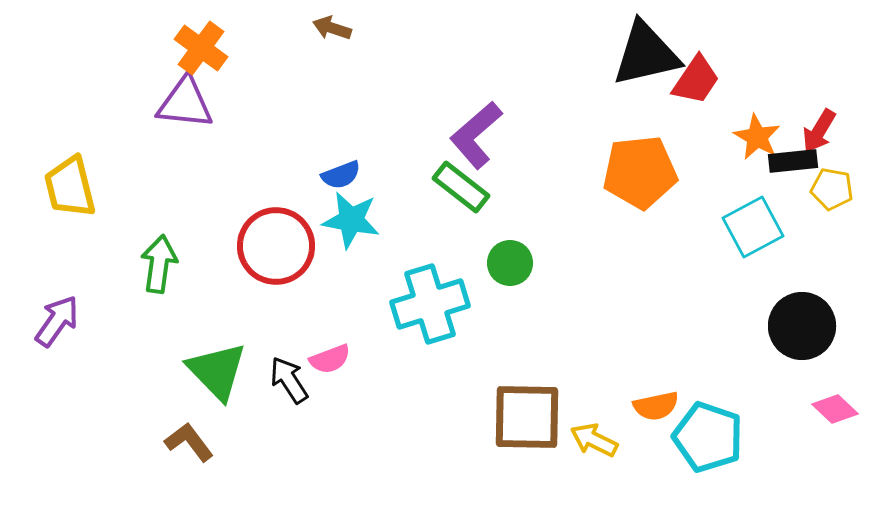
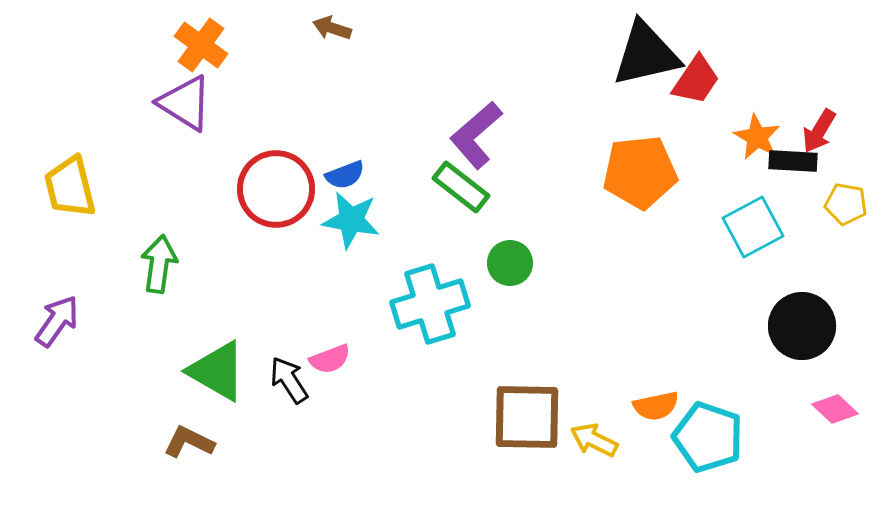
orange cross: moved 3 px up
purple triangle: rotated 26 degrees clockwise
black rectangle: rotated 9 degrees clockwise
blue semicircle: moved 4 px right
yellow pentagon: moved 14 px right, 15 px down
red circle: moved 57 px up
green triangle: rotated 16 degrees counterclockwise
brown L-shape: rotated 27 degrees counterclockwise
